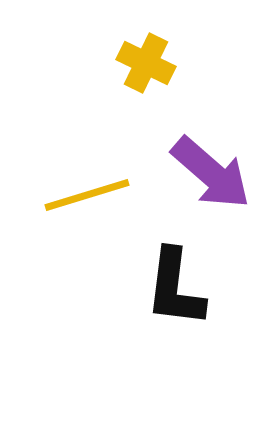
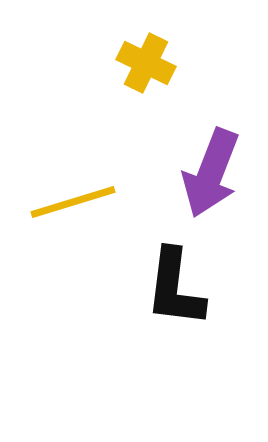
purple arrow: rotated 70 degrees clockwise
yellow line: moved 14 px left, 7 px down
